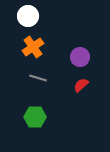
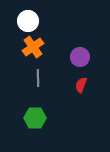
white circle: moved 5 px down
gray line: rotated 72 degrees clockwise
red semicircle: rotated 28 degrees counterclockwise
green hexagon: moved 1 px down
